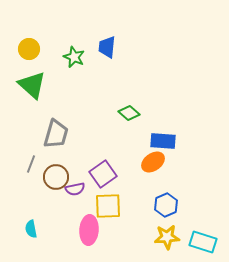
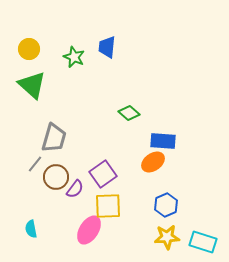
gray trapezoid: moved 2 px left, 4 px down
gray line: moved 4 px right; rotated 18 degrees clockwise
purple semicircle: rotated 42 degrees counterclockwise
pink ellipse: rotated 28 degrees clockwise
